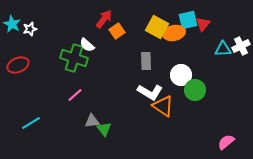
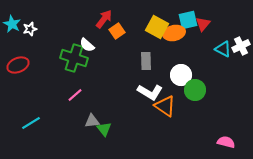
cyan triangle: rotated 30 degrees clockwise
orange triangle: moved 2 px right
pink semicircle: rotated 54 degrees clockwise
